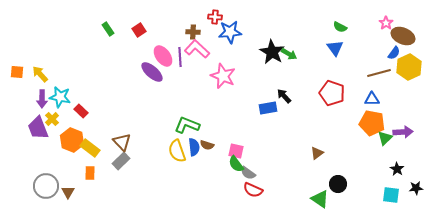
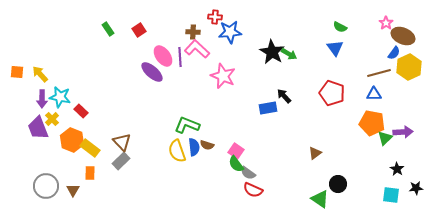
blue triangle at (372, 99): moved 2 px right, 5 px up
pink square at (236, 151): rotated 21 degrees clockwise
brown triangle at (317, 153): moved 2 px left
brown triangle at (68, 192): moved 5 px right, 2 px up
